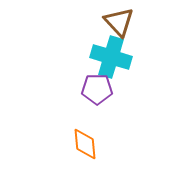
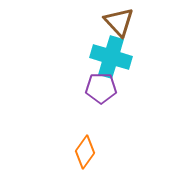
purple pentagon: moved 4 px right, 1 px up
orange diamond: moved 8 px down; rotated 40 degrees clockwise
